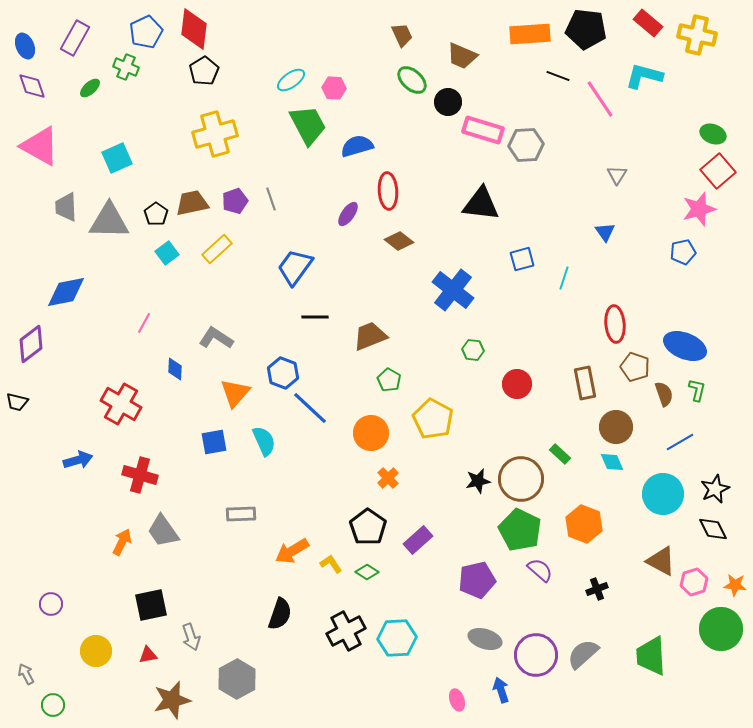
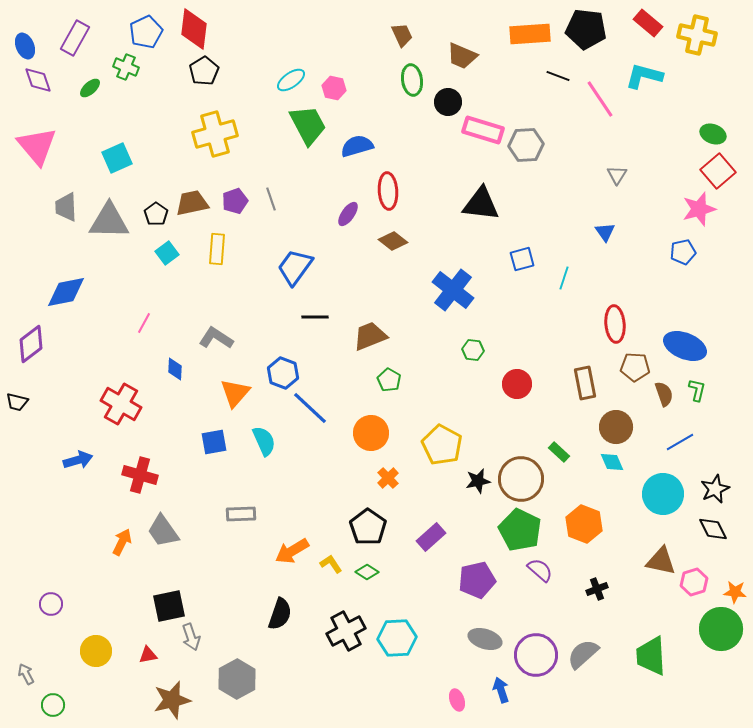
green ellipse at (412, 80): rotated 40 degrees clockwise
purple diamond at (32, 86): moved 6 px right, 6 px up
pink hexagon at (334, 88): rotated 10 degrees clockwise
pink triangle at (40, 146): moved 3 px left; rotated 21 degrees clockwise
brown diamond at (399, 241): moved 6 px left
yellow rectangle at (217, 249): rotated 44 degrees counterclockwise
brown pentagon at (635, 367): rotated 16 degrees counterclockwise
yellow pentagon at (433, 419): moved 9 px right, 26 px down
green rectangle at (560, 454): moved 1 px left, 2 px up
purple rectangle at (418, 540): moved 13 px right, 3 px up
brown triangle at (661, 561): rotated 16 degrees counterclockwise
orange star at (735, 585): moved 7 px down
black square at (151, 605): moved 18 px right, 1 px down
